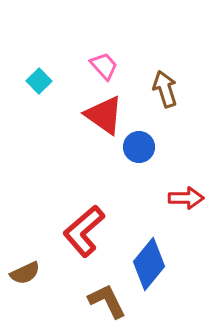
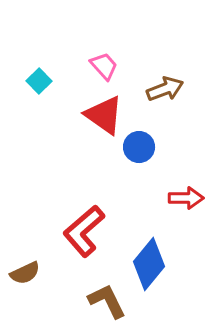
brown arrow: rotated 87 degrees clockwise
